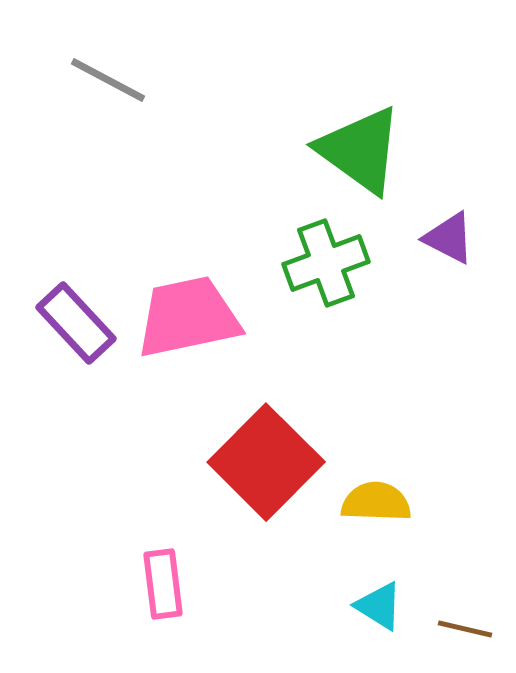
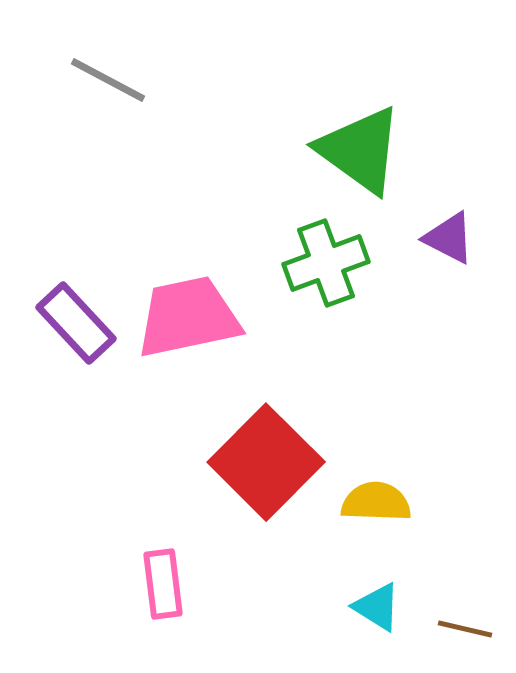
cyan triangle: moved 2 px left, 1 px down
